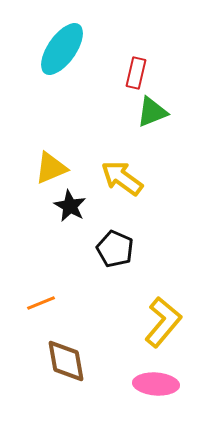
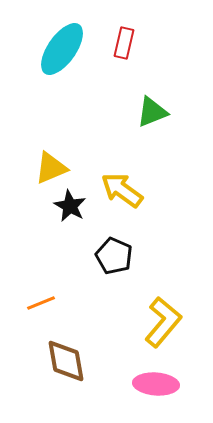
red rectangle: moved 12 px left, 30 px up
yellow arrow: moved 12 px down
black pentagon: moved 1 px left, 7 px down
